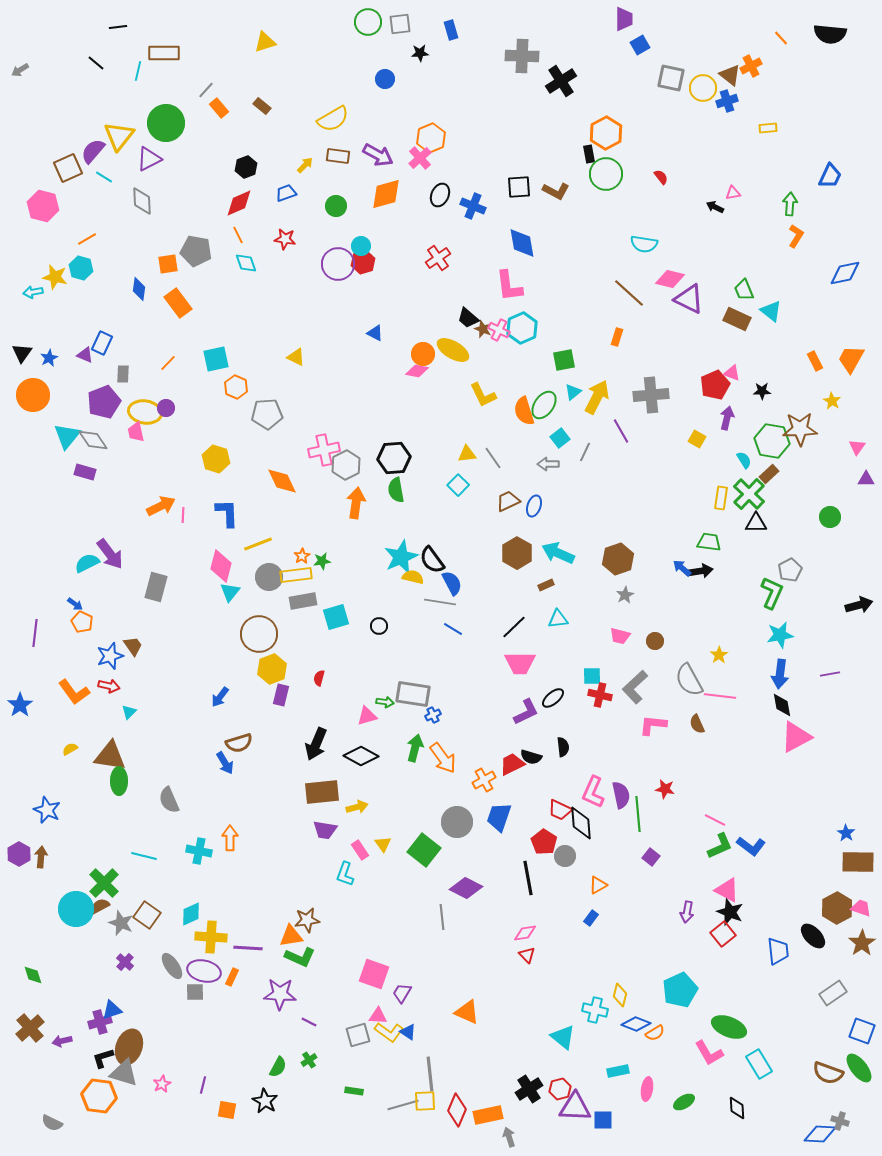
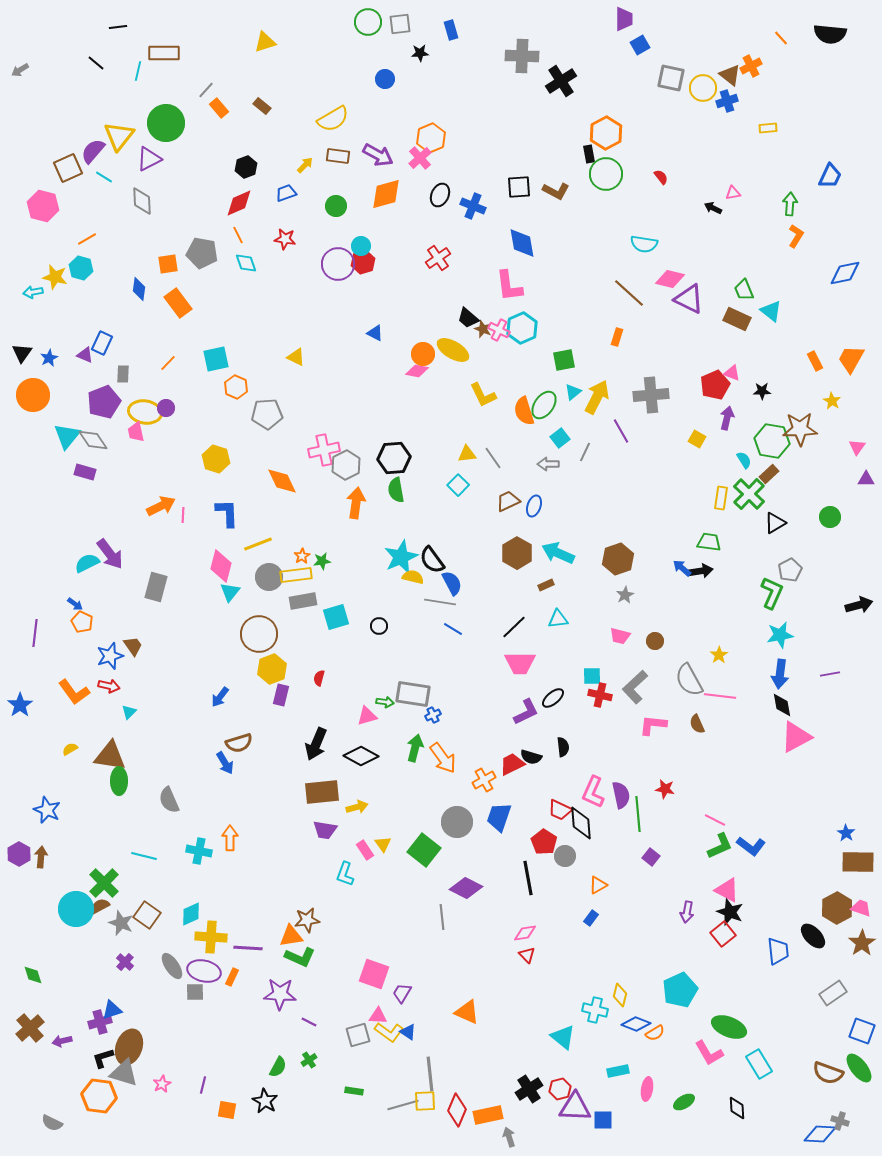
black arrow at (715, 207): moved 2 px left, 1 px down
gray pentagon at (196, 251): moved 6 px right, 2 px down
black triangle at (756, 523): moved 19 px right; rotated 30 degrees counterclockwise
pink rectangle at (360, 850): moved 5 px right
